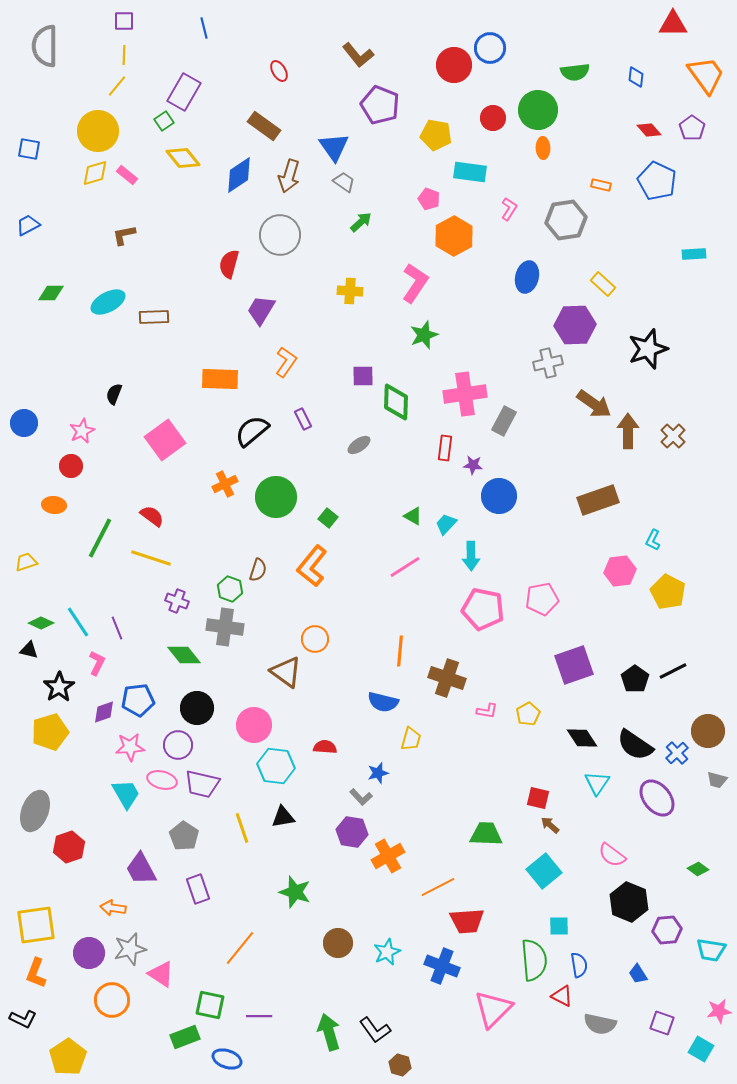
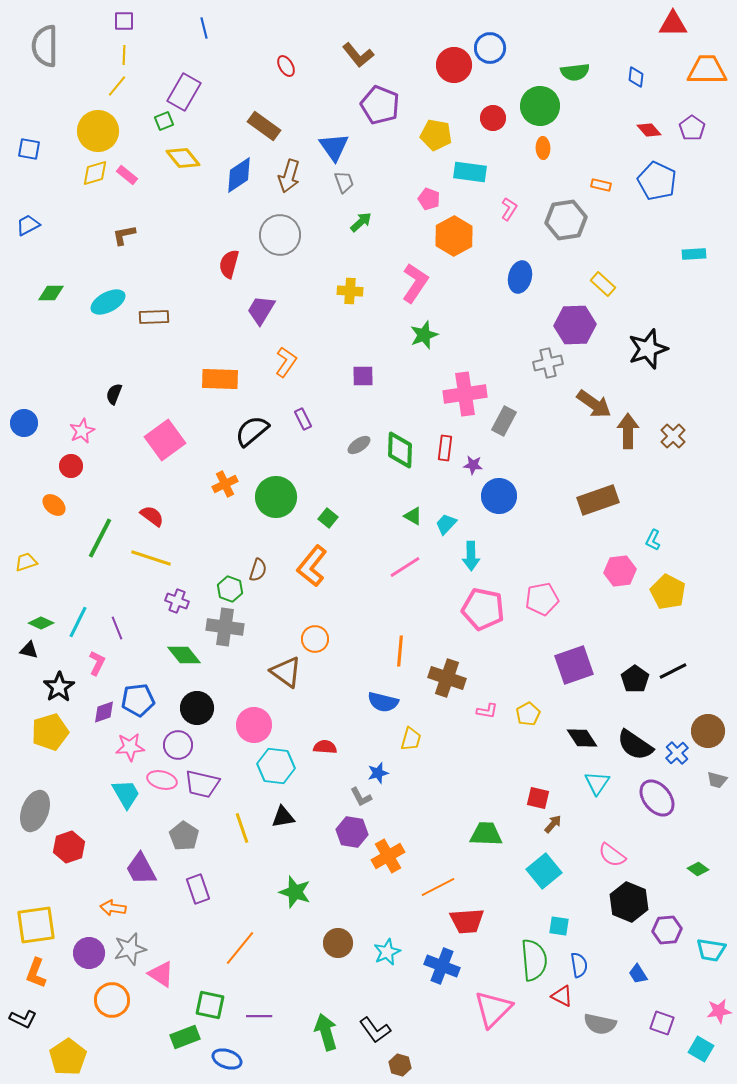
red ellipse at (279, 71): moved 7 px right, 5 px up
orange trapezoid at (706, 75): moved 1 px right, 5 px up; rotated 54 degrees counterclockwise
green circle at (538, 110): moved 2 px right, 4 px up
green square at (164, 121): rotated 12 degrees clockwise
gray trapezoid at (344, 182): rotated 35 degrees clockwise
blue ellipse at (527, 277): moved 7 px left
green diamond at (396, 402): moved 4 px right, 48 px down
orange ellipse at (54, 505): rotated 35 degrees clockwise
cyan line at (78, 622): rotated 60 degrees clockwise
gray L-shape at (361, 797): rotated 15 degrees clockwise
brown arrow at (550, 825): moved 3 px right, 1 px up; rotated 90 degrees clockwise
cyan square at (559, 926): rotated 10 degrees clockwise
green arrow at (329, 1032): moved 3 px left
